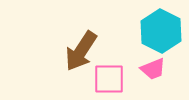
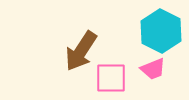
pink square: moved 2 px right, 1 px up
